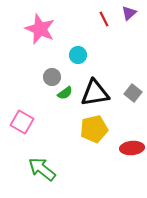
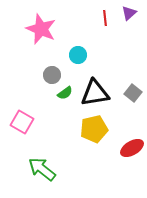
red line: moved 1 px right, 1 px up; rotated 21 degrees clockwise
pink star: moved 1 px right
gray circle: moved 2 px up
red ellipse: rotated 25 degrees counterclockwise
